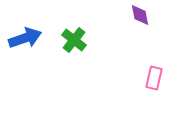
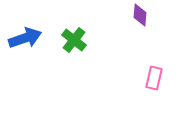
purple diamond: rotated 15 degrees clockwise
